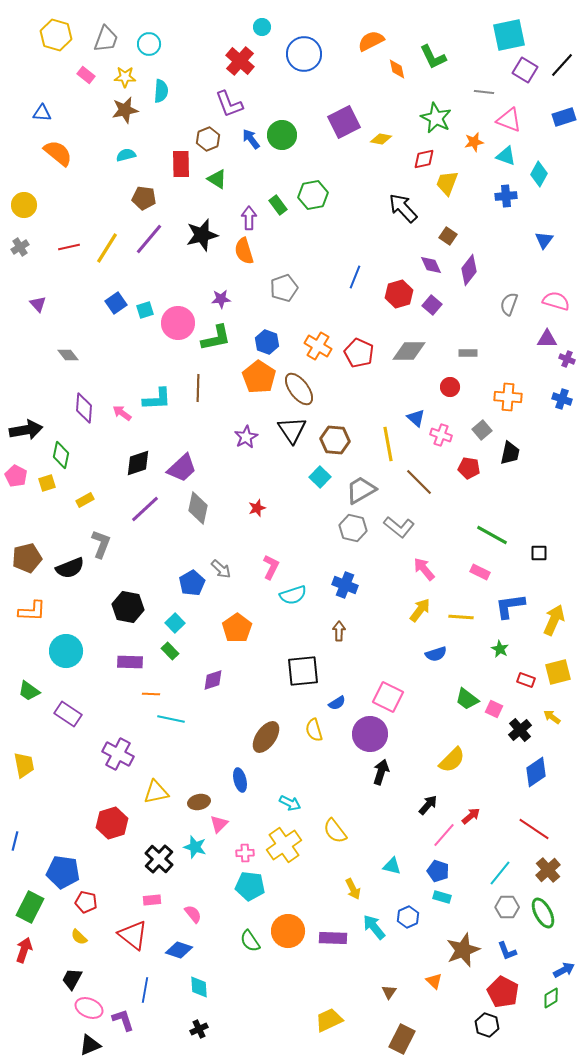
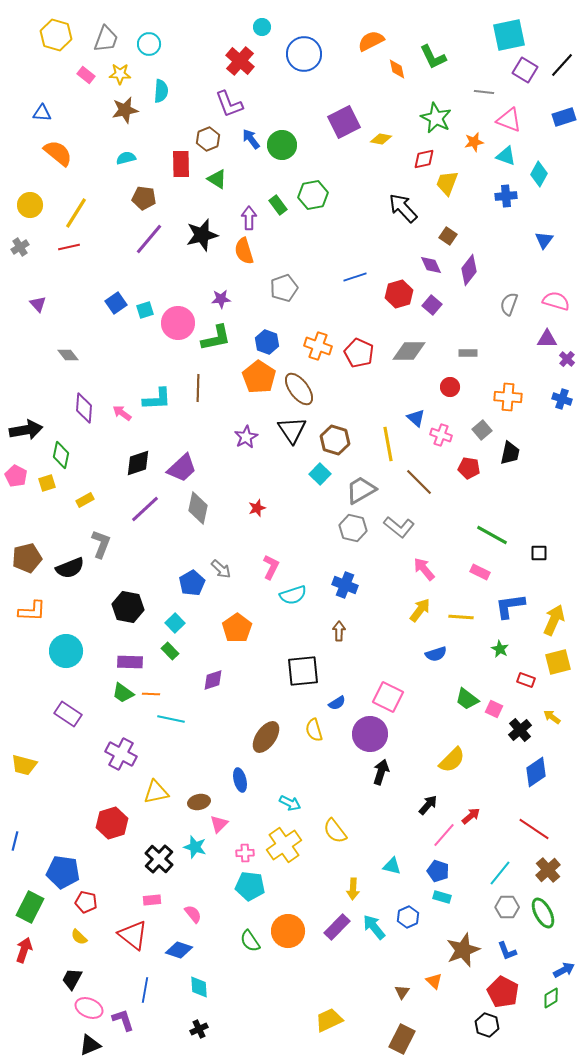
yellow star at (125, 77): moved 5 px left, 3 px up
green circle at (282, 135): moved 10 px down
cyan semicircle at (126, 155): moved 3 px down
yellow circle at (24, 205): moved 6 px right
yellow line at (107, 248): moved 31 px left, 35 px up
blue line at (355, 277): rotated 50 degrees clockwise
orange cross at (318, 346): rotated 12 degrees counterclockwise
purple cross at (567, 359): rotated 21 degrees clockwise
brown hexagon at (335, 440): rotated 12 degrees clockwise
cyan square at (320, 477): moved 3 px up
yellow square at (558, 672): moved 10 px up
green trapezoid at (29, 691): moved 94 px right, 2 px down
purple cross at (118, 754): moved 3 px right
yellow trapezoid at (24, 765): rotated 116 degrees clockwise
yellow arrow at (353, 889): rotated 30 degrees clockwise
purple rectangle at (333, 938): moved 4 px right, 11 px up; rotated 48 degrees counterclockwise
brown triangle at (389, 992): moved 13 px right
